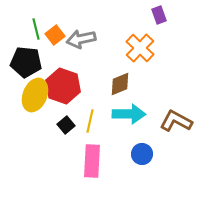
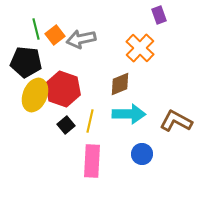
red hexagon: moved 3 px down
